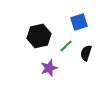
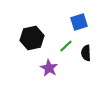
black hexagon: moved 7 px left, 2 px down
black semicircle: rotated 21 degrees counterclockwise
purple star: rotated 24 degrees counterclockwise
